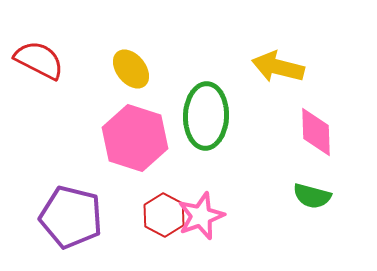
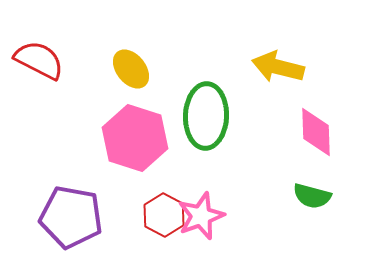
purple pentagon: rotated 4 degrees counterclockwise
